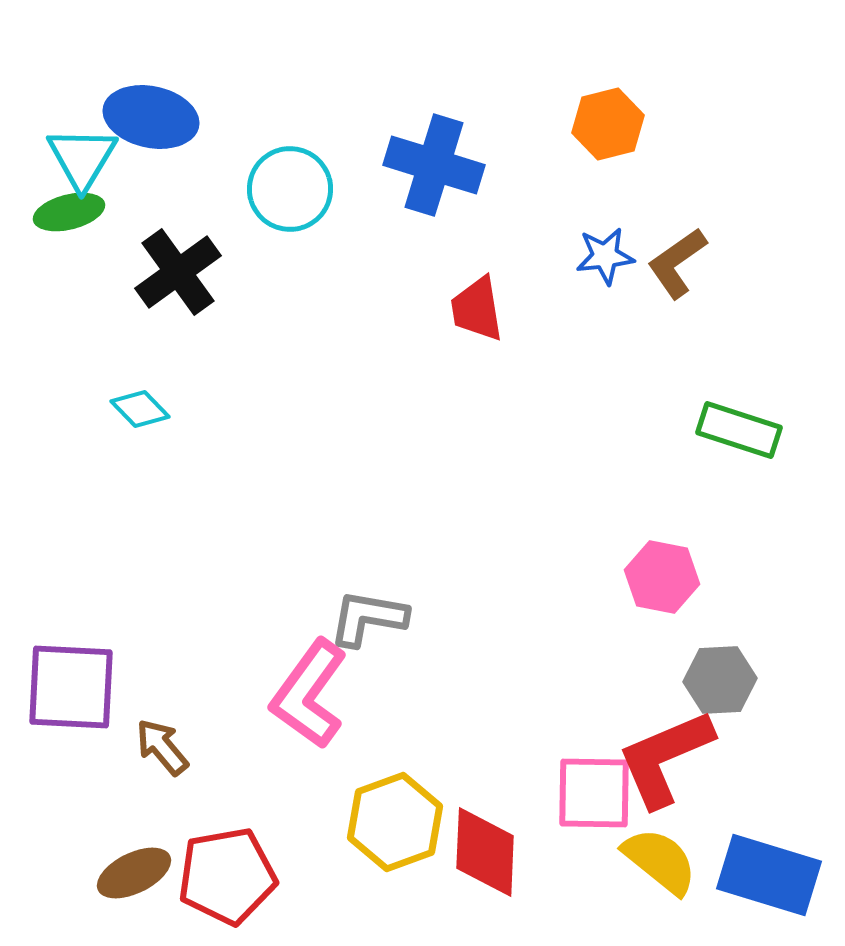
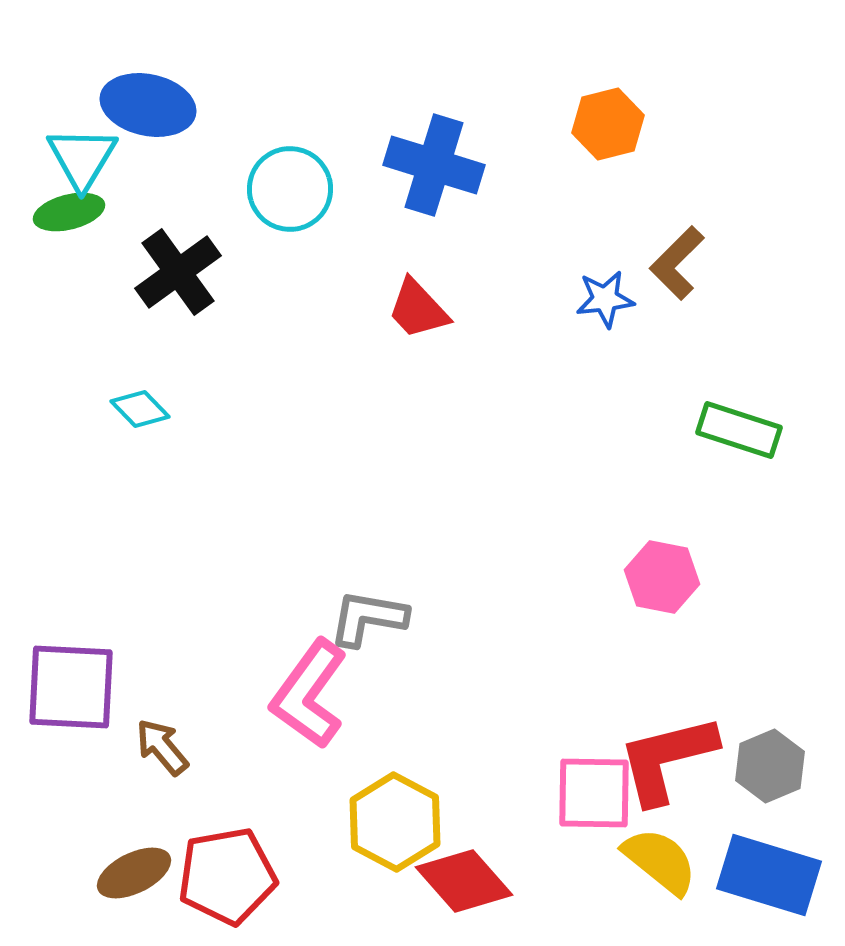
blue ellipse: moved 3 px left, 12 px up
blue star: moved 43 px down
brown L-shape: rotated 10 degrees counterclockwise
red trapezoid: moved 59 px left; rotated 34 degrees counterclockwise
gray hexagon: moved 50 px right, 86 px down; rotated 20 degrees counterclockwise
red L-shape: moved 2 px right, 1 px down; rotated 9 degrees clockwise
yellow hexagon: rotated 12 degrees counterclockwise
red diamond: moved 21 px left, 29 px down; rotated 44 degrees counterclockwise
